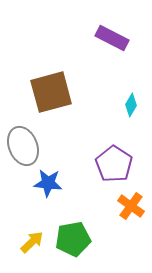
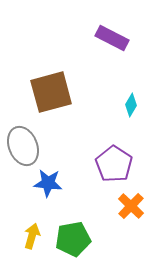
orange cross: rotated 8 degrees clockwise
yellow arrow: moved 6 px up; rotated 30 degrees counterclockwise
